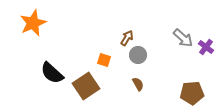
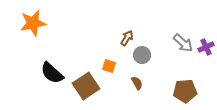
orange star: rotated 12 degrees clockwise
gray arrow: moved 5 px down
purple cross: rotated 28 degrees clockwise
gray circle: moved 4 px right
orange square: moved 5 px right, 6 px down
brown semicircle: moved 1 px left, 1 px up
brown pentagon: moved 7 px left, 2 px up
